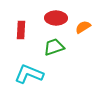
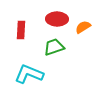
red ellipse: moved 1 px right, 1 px down
